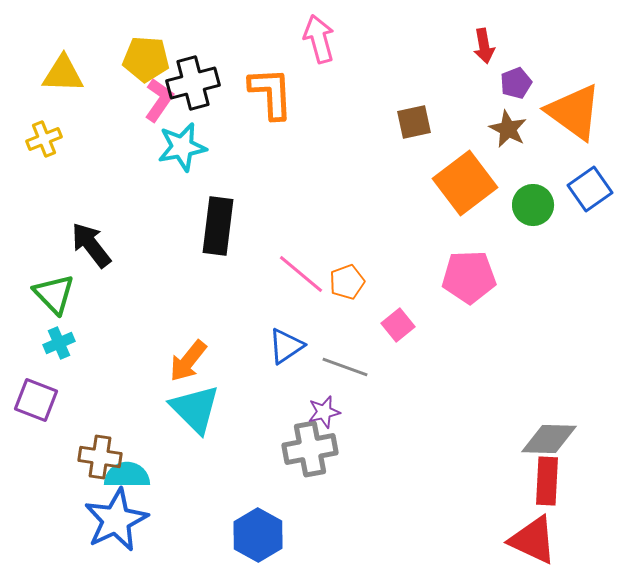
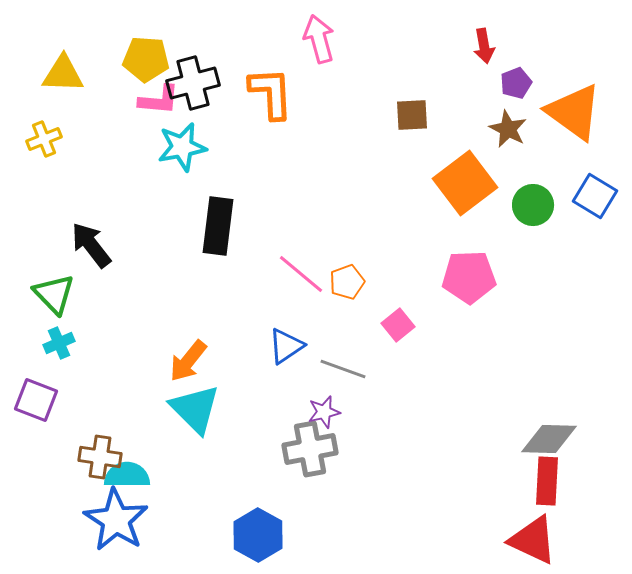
pink L-shape: rotated 60 degrees clockwise
brown square: moved 2 px left, 7 px up; rotated 9 degrees clockwise
blue square: moved 5 px right, 7 px down; rotated 24 degrees counterclockwise
gray line: moved 2 px left, 2 px down
blue star: rotated 14 degrees counterclockwise
